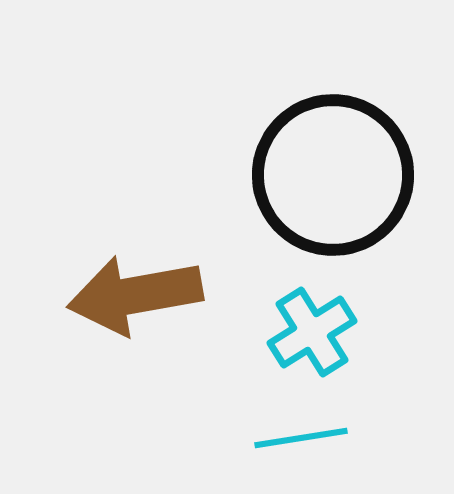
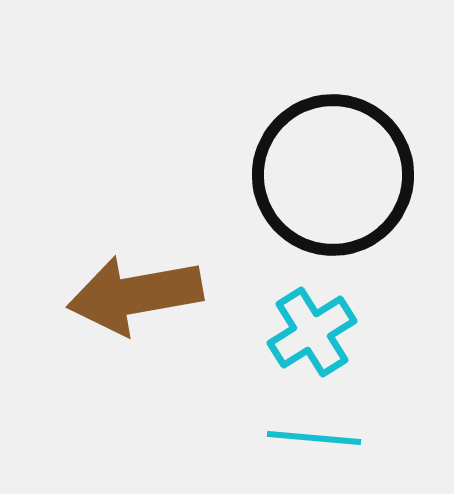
cyan line: moved 13 px right; rotated 14 degrees clockwise
